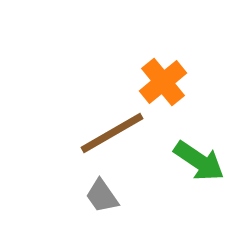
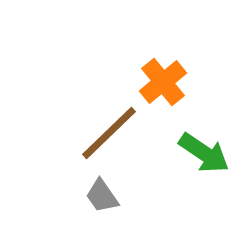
brown line: moved 3 px left; rotated 14 degrees counterclockwise
green arrow: moved 5 px right, 8 px up
